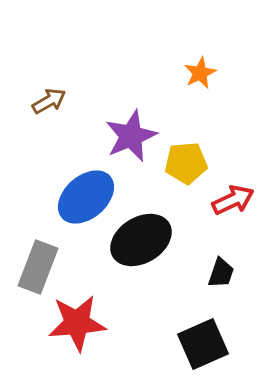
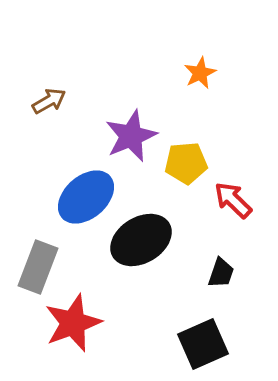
red arrow: rotated 111 degrees counterclockwise
red star: moved 4 px left; rotated 16 degrees counterclockwise
